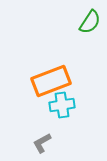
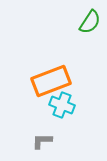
cyan cross: rotated 30 degrees clockwise
gray L-shape: moved 2 px up; rotated 30 degrees clockwise
